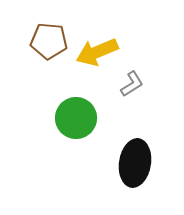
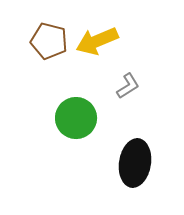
brown pentagon: rotated 9 degrees clockwise
yellow arrow: moved 11 px up
gray L-shape: moved 4 px left, 2 px down
